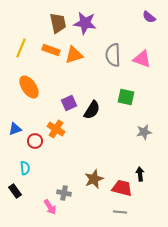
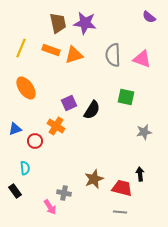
orange ellipse: moved 3 px left, 1 px down
orange cross: moved 3 px up
